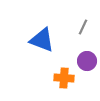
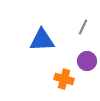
blue triangle: rotated 24 degrees counterclockwise
orange cross: moved 1 px down; rotated 12 degrees clockwise
